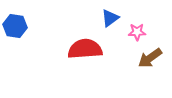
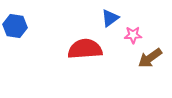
pink star: moved 4 px left, 3 px down
